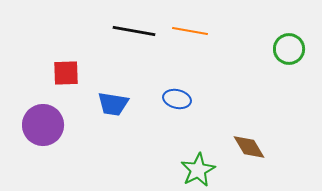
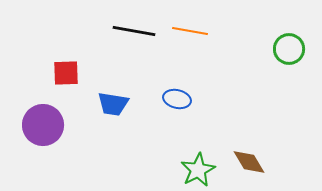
brown diamond: moved 15 px down
